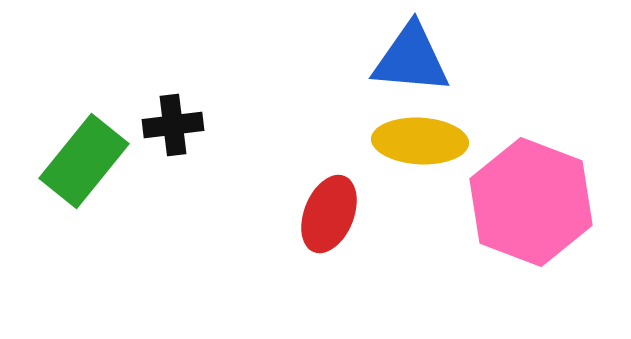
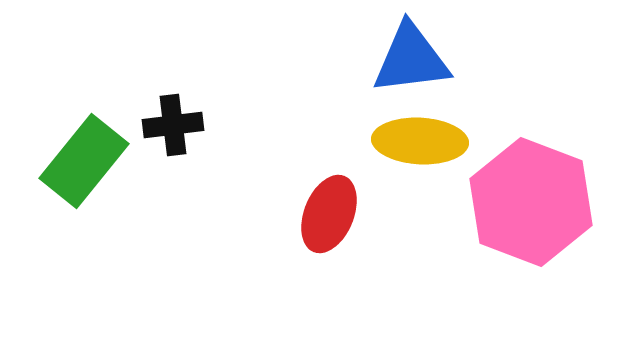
blue triangle: rotated 12 degrees counterclockwise
